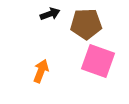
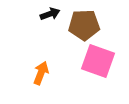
brown pentagon: moved 2 px left, 1 px down
orange arrow: moved 2 px down
